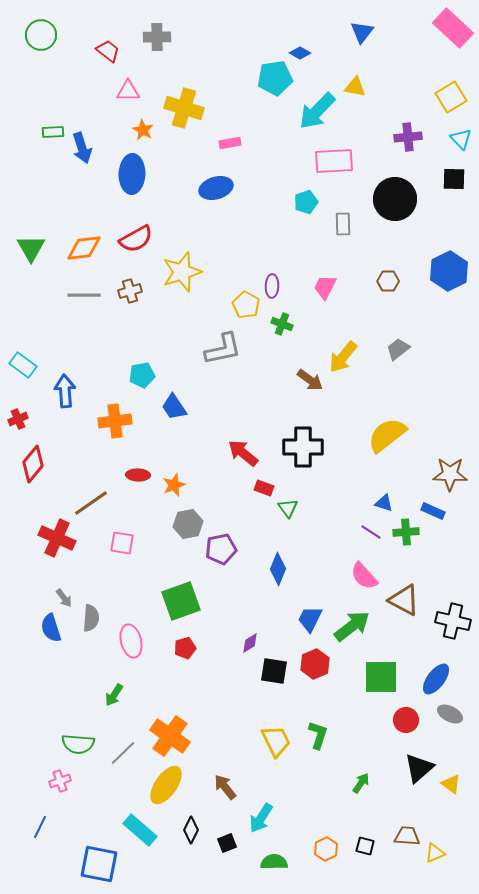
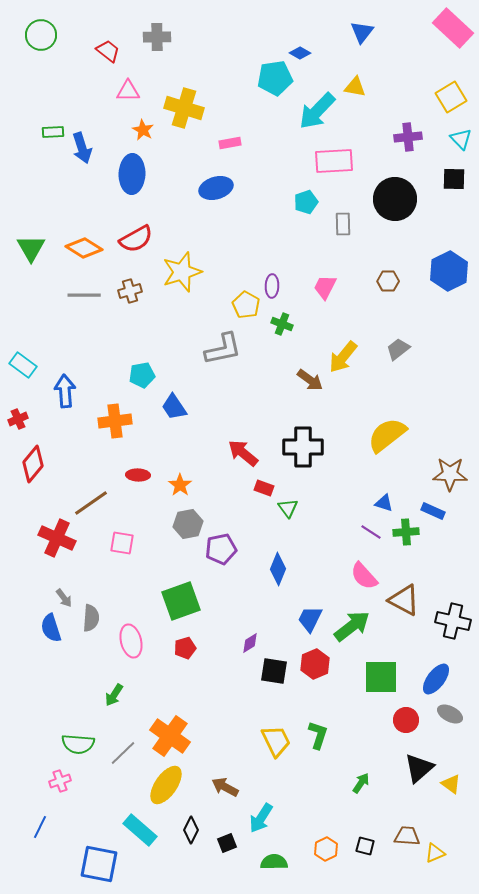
orange diamond at (84, 248): rotated 39 degrees clockwise
orange star at (174, 485): moved 6 px right; rotated 15 degrees counterclockwise
brown arrow at (225, 787): rotated 24 degrees counterclockwise
